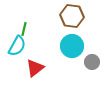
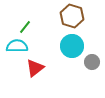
brown hexagon: rotated 10 degrees clockwise
green line: moved 1 px right, 2 px up; rotated 24 degrees clockwise
cyan semicircle: rotated 120 degrees counterclockwise
